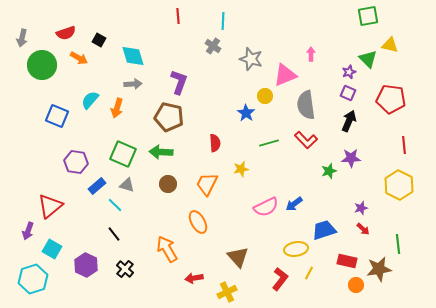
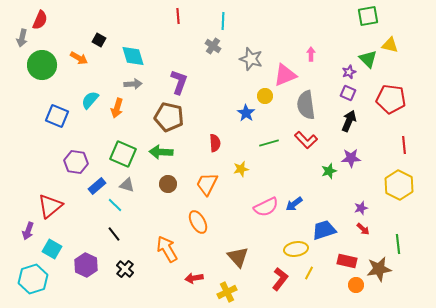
red semicircle at (66, 33): moved 26 px left, 13 px up; rotated 48 degrees counterclockwise
